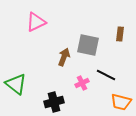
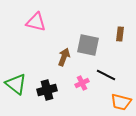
pink triangle: rotated 40 degrees clockwise
black cross: moved 7 px left, 12 px up
